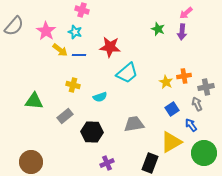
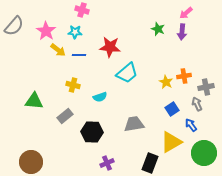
cyan star: rotated 16 degrees counterclockwise
yellow arrow: moved 2 px left
